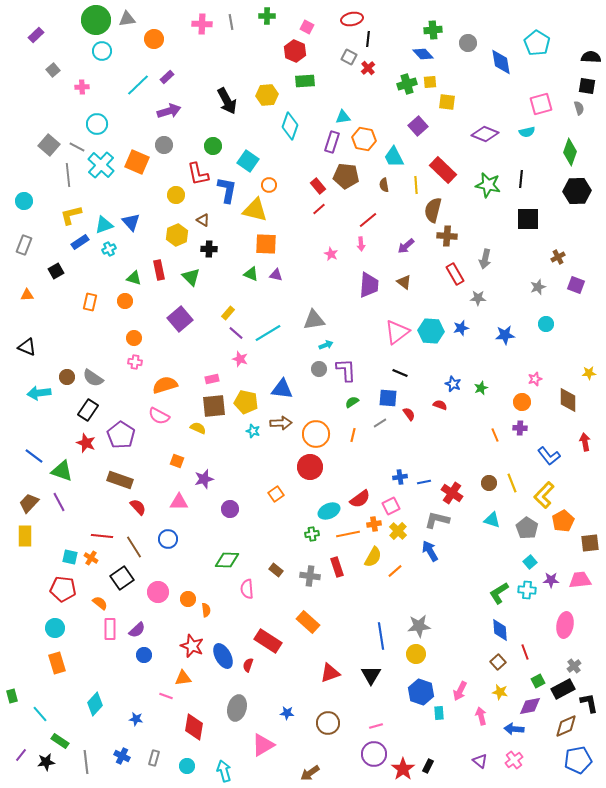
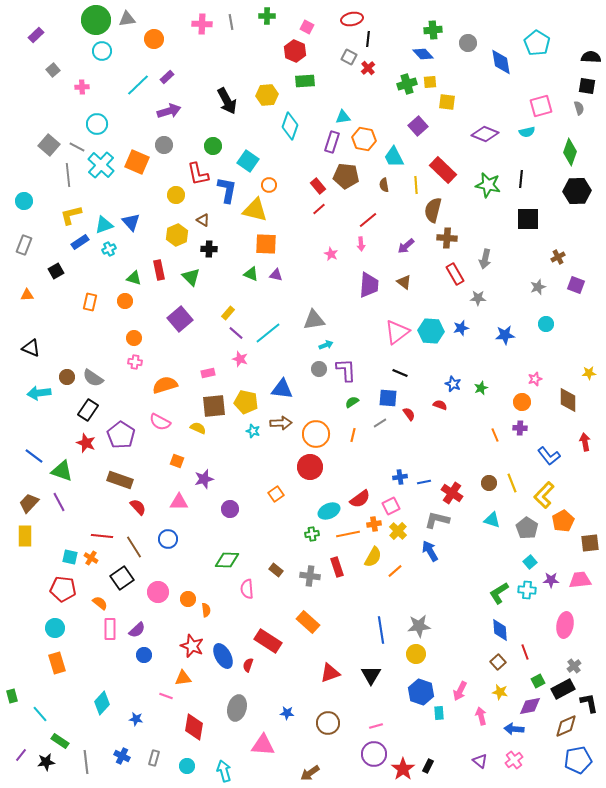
pink square at (541, 104): moved 2 px down
brown cross at (447, 236): moved 2 px down
cyan line at (268, 333): rotated 8 degrees counterclockwise
black triangle at (27, 347): moved 4 px right, 1 px down
pink rectangle at (212, 379): moved 4 px left, 6 px up
pink semicircle at (159, 416): moved 1 px right, 6 px down
blue line at (381, 636): moved 6 px up
cyan diamond at (95, 704): moved 7 px right, 1 px up
pink triangle at (263, 745): rotated 35 degrees clockwise
